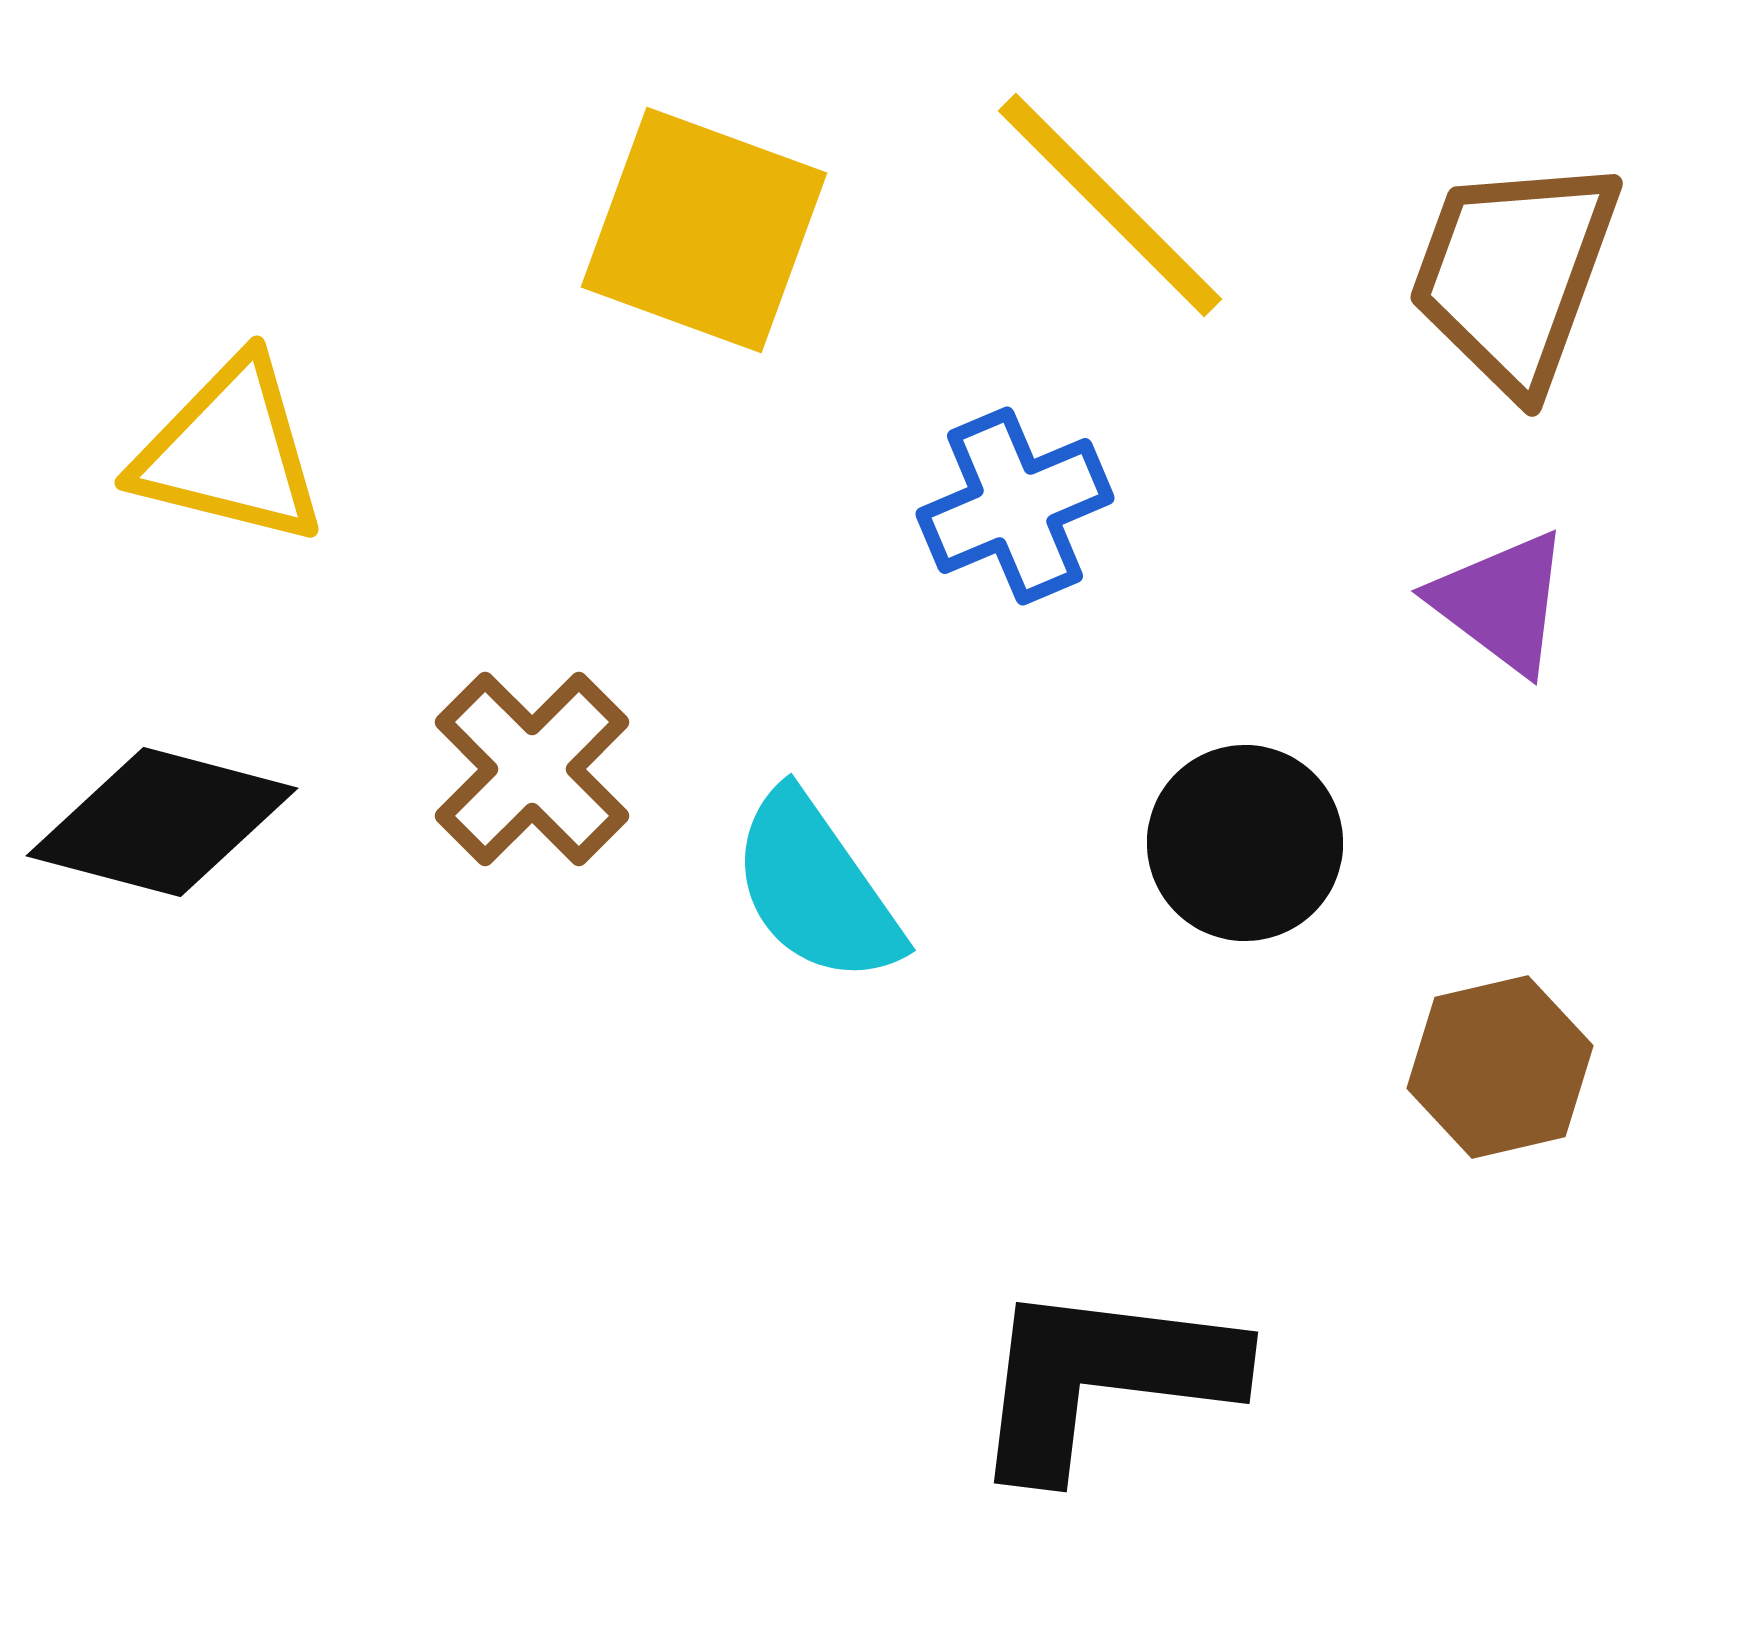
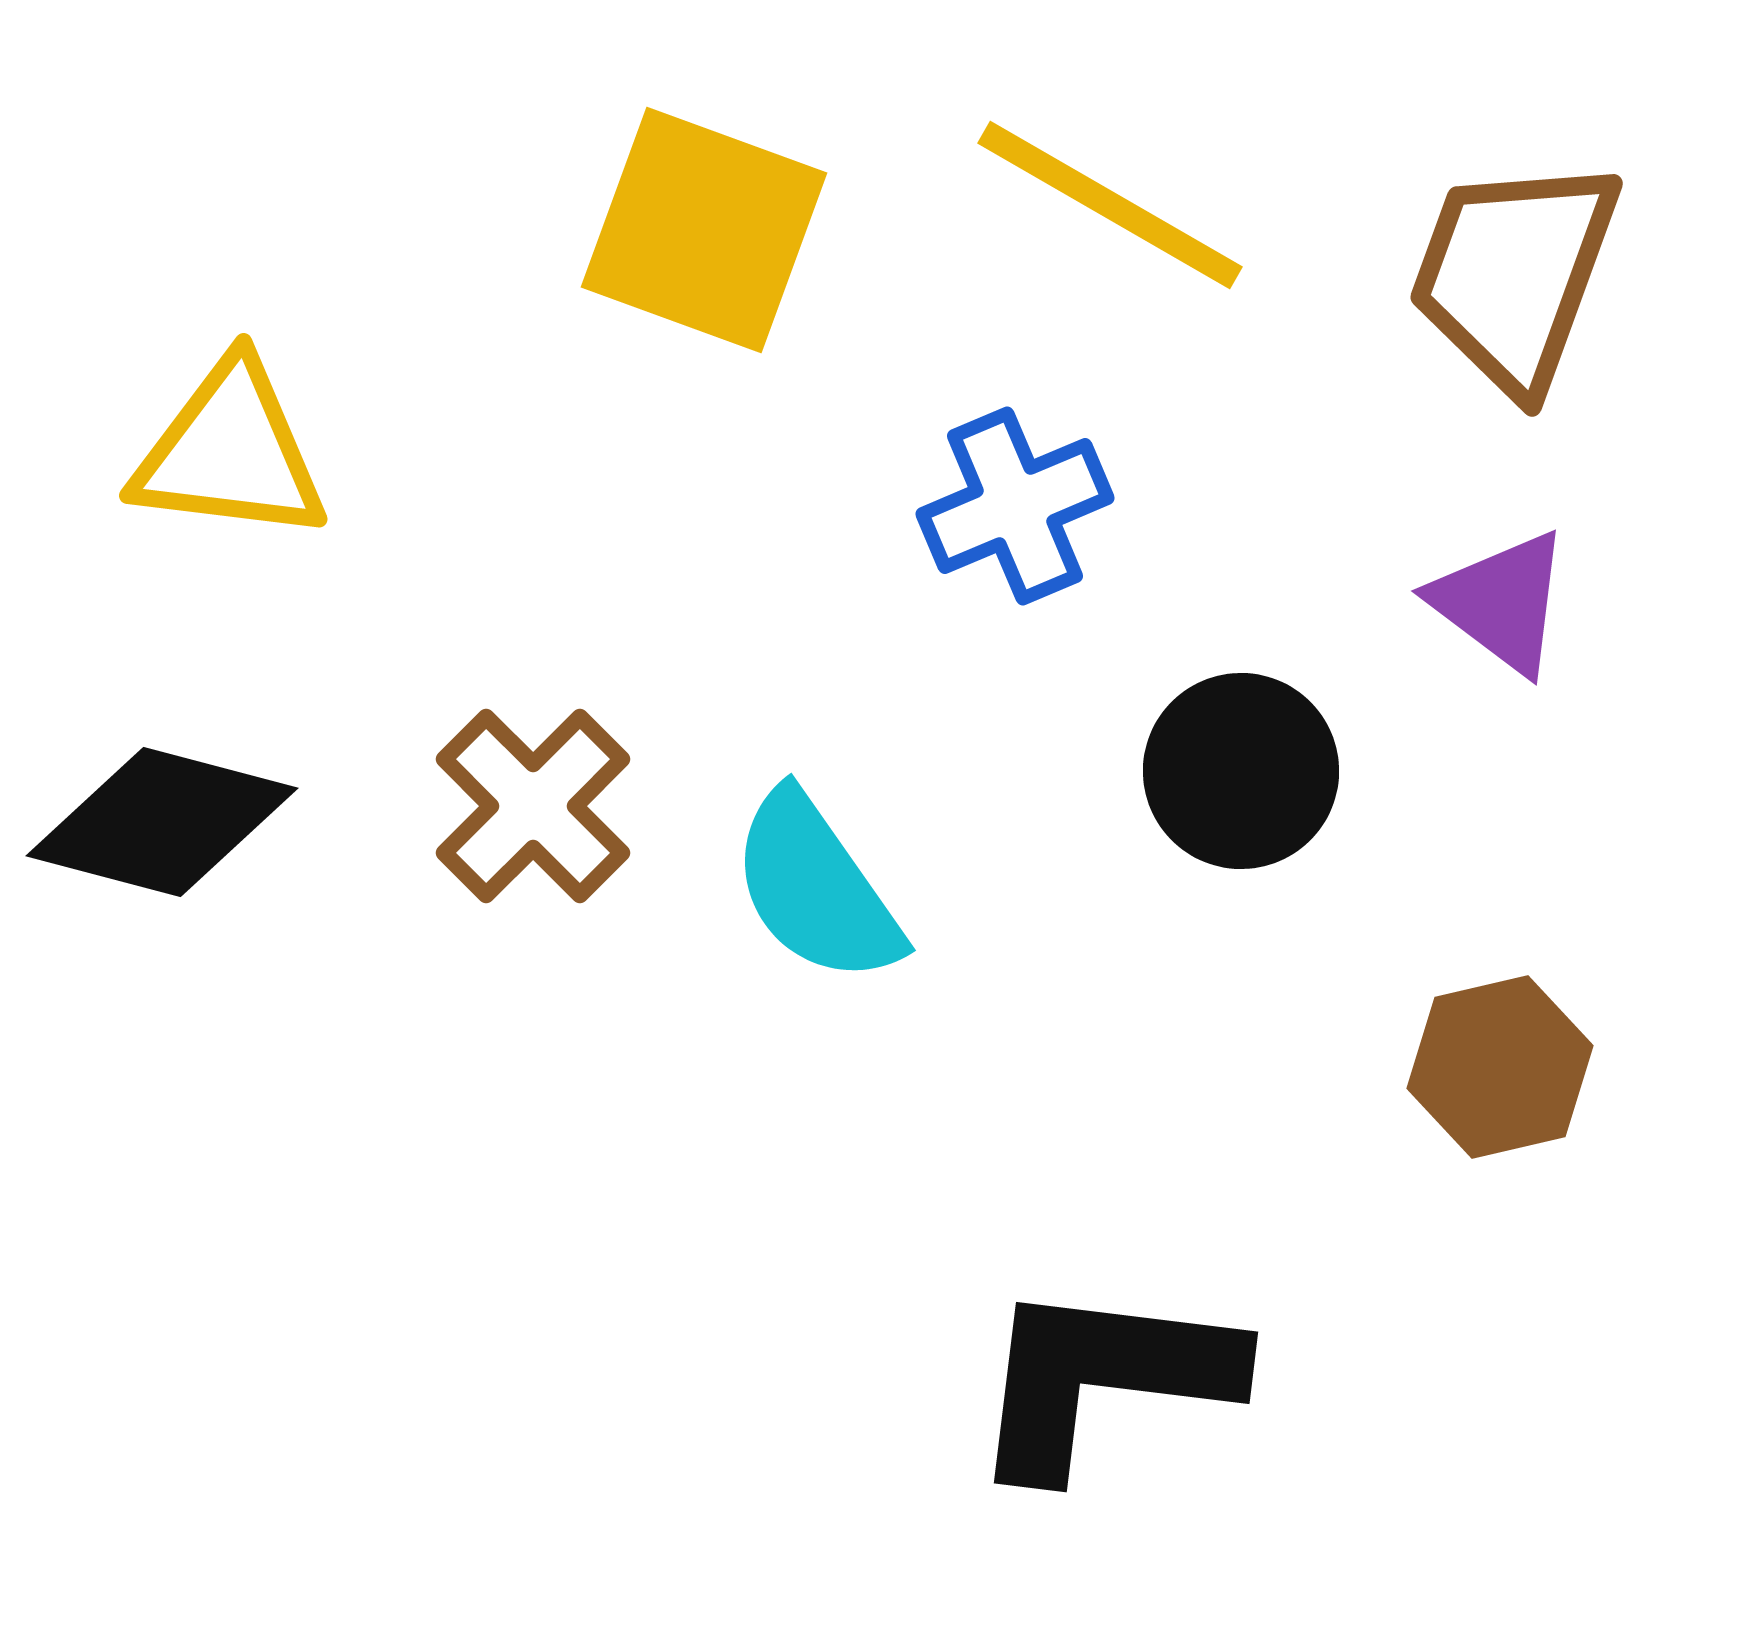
yellow line: rotated 15 degrees counterclockwise
yellow triangle: rotated 7 degrees counterclockwise
brown cross: moved 1 px right, 37 px down
black circle: moved 4 px left, 72 px up
